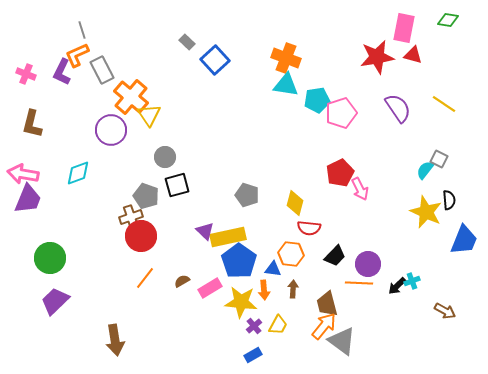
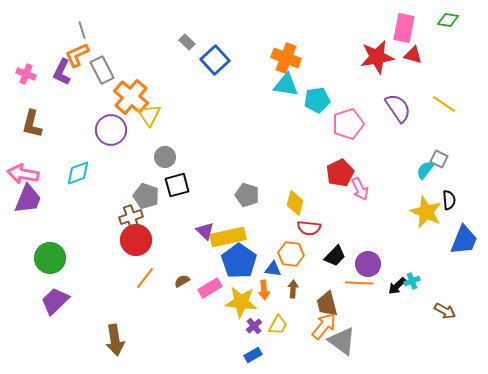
pink pentagon at (341, 113): moved 7 px right, 11 px down
red circle at (141, 236): moved 5 px left, 4 px down
